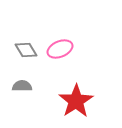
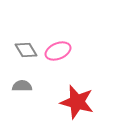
pink ellipse: moved 2 px left, 2 px down
red star: moved 1 px right, 1 px down; rotated 24 degrees counterclockwise
